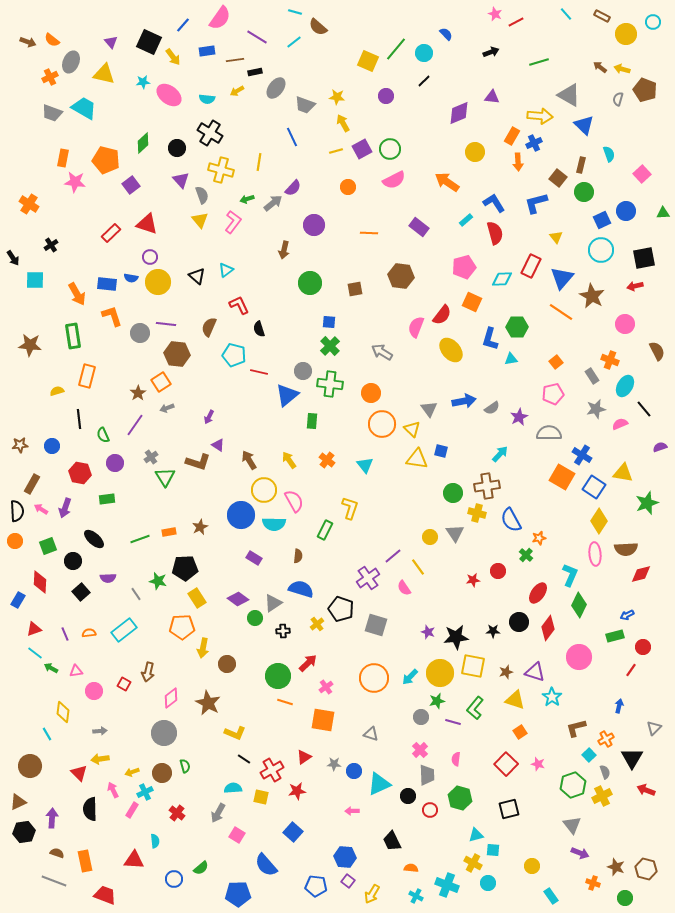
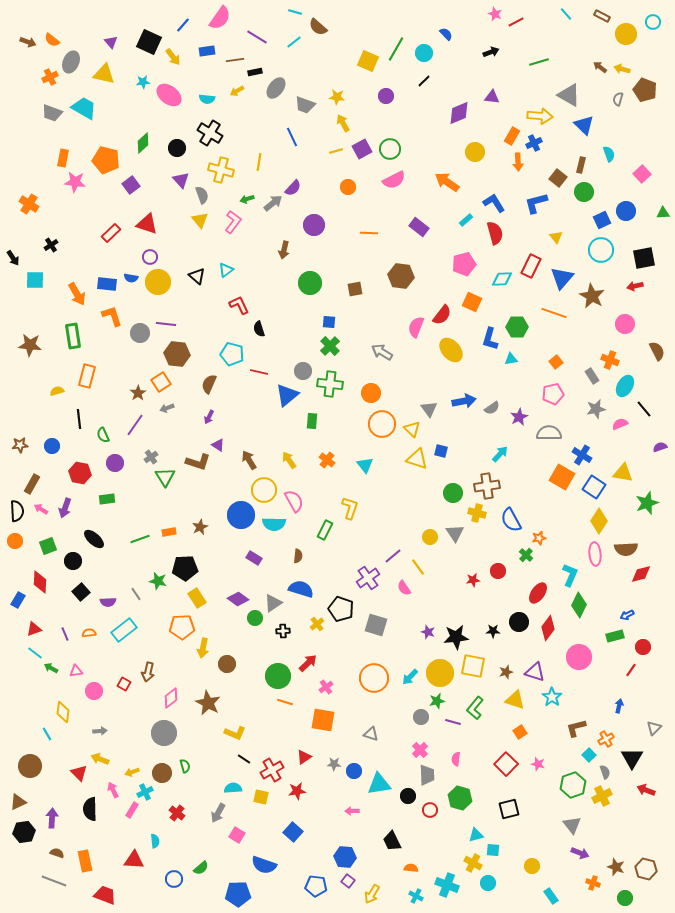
green line at (396, 49): rotated 10 degrees counterclockwise
pink pentagon at (464, 267): moved 3 px up
orange line at (561, 312): moved 7 px left, 1 px down; rotated 15 degrees counterclockwise
brown semicircle at (209, 327): moved 57 px down
cyan pentagon at (234, 355): moved 2 px left, 1 px up
yellow triangle at (417, 459): rotated 10 degrees clockwise
purple semicircle at (108, 578): moved 24 px down
yellow arrow at (100, 759): rotated 30 degrees clockwise
cyan triangle at (379, 784): rotated 15 degrees clockwise
blue semicircle at (266, 865): moved 2 px left; rotated 30 degrees counterclockwise
